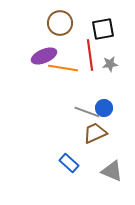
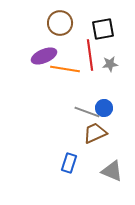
orange line: moved 2 px right, 1 px down
blue rectangle: rotated 66 degrees clockwise
